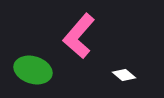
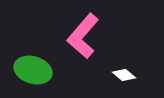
pink L-shape: moved 4 px right
